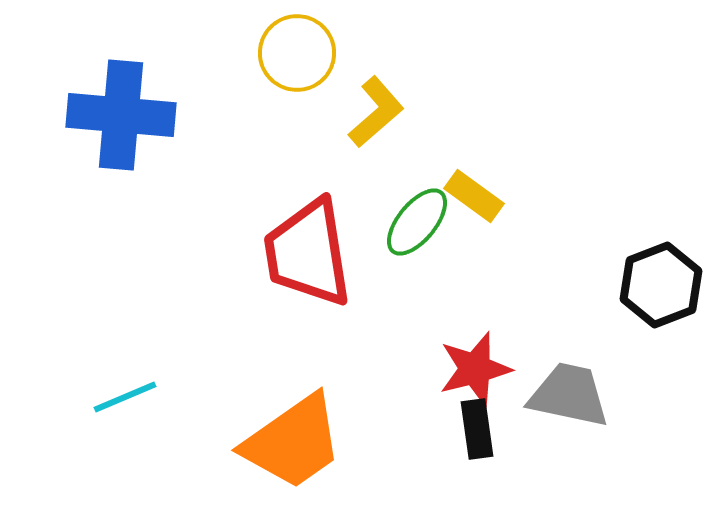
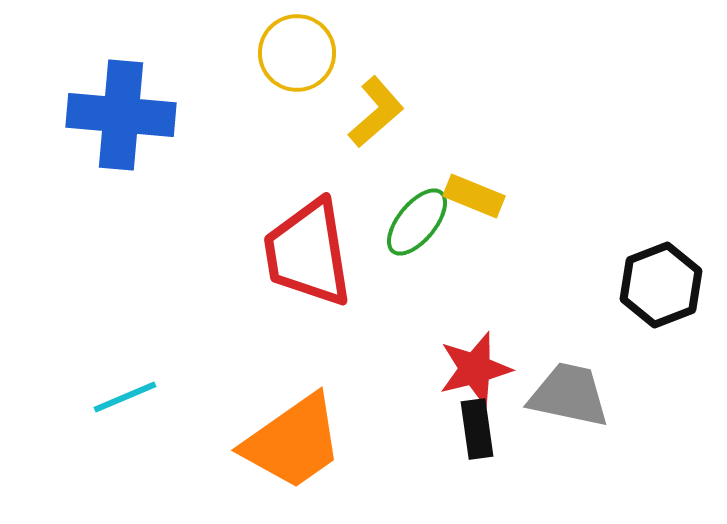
yellow rectangle: rotated 14 degrees counterclockwise
